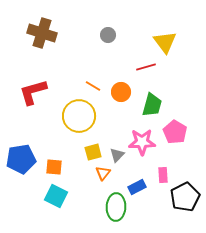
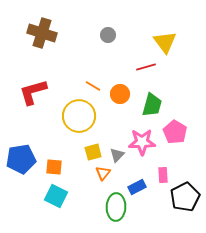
orange circle: moved 1 px left, 2 px down
